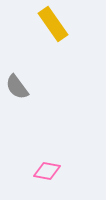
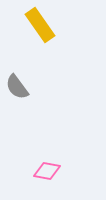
yellow rectangle: moved 13 px left, 1 px down
